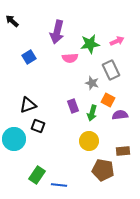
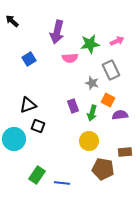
blue square: moved 2 px down
brown rectangle: moved 2 px right, 1 px down
brown pentagon: moved 1 px up
blue line: moved 3 px right, 2 px up
